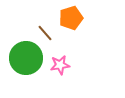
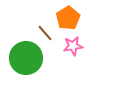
orange pentagon: moved 3 px left; rotated 15 degrees counterclockwise
pink star: moved 13 px right, 19 px up
